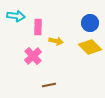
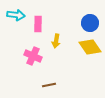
cyan arrow: moved 1 px up
pink rectangle: moved 3 px up
yellow arrow: rotated 88 degrees clockwise
yellow diamond: rotated 10 degrees clockwise
pink cross: rotated 24 degrees counterclockwise
